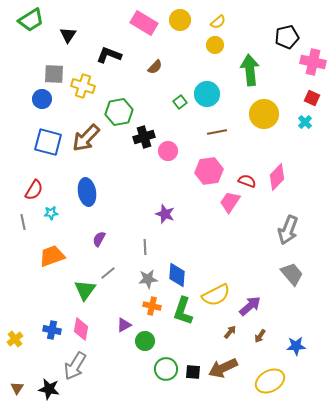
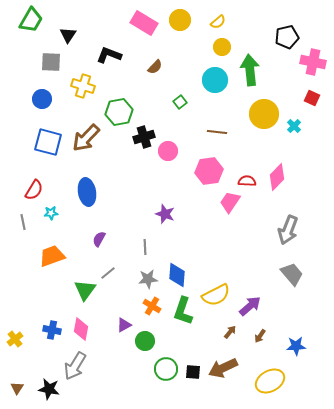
green trapezoid at (31, 20): rotated 28 degrees counterclockwise
yellow circle at (215, 45): moved 7 px right, 2 px down
gray square at (54, 74): moved 3 px left, 12 px up
cyan circle at (207, 94): moved 8 px right, 14 px up
cyan cross at (305, 122): moved 11 px left, 4 px down
brown line at (217, 132): rotated 18 degrees clockwise
red semicircle at (247, 181): rotated 18 degrees counterclockwise
orange cross at (152, 306): rotated 18 degrees clockwise
